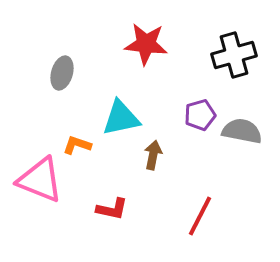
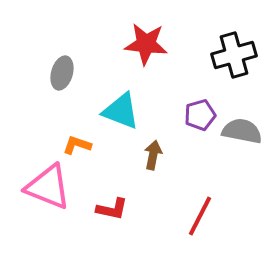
cyan triangle: moved 7 px up; rotated 33 degrees clockwise
pink triangle: moved 8 px right, 7 px down
